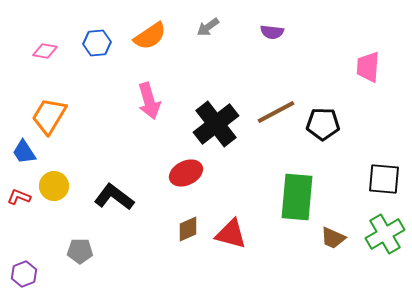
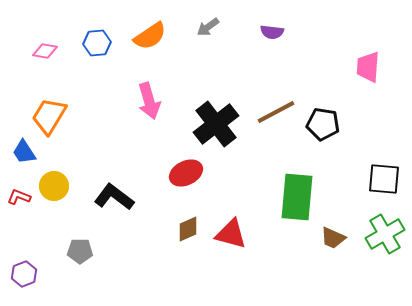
black pentagon: rotated 8 degrees clockwise
